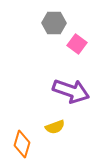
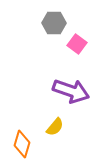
yellow semicircle: rotated 30 degrees counterclockwise
